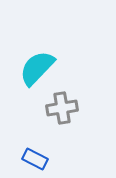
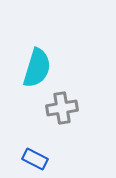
cyan semicircle: rotated 153 degrees clockwise
